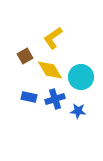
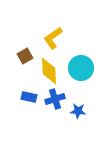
yellow diamond: moved 1 px left, 1 px down; rotated 28 degrees clockwise
cyan circle: moved 9 px up
